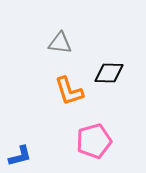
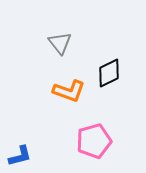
gray triangle: rotated 45 degrees clockwise
black diamond: rotated 28 degrees counterclockwise
orange L-shape: rotated 52 degrees counterclockwise
